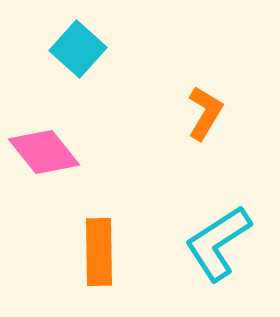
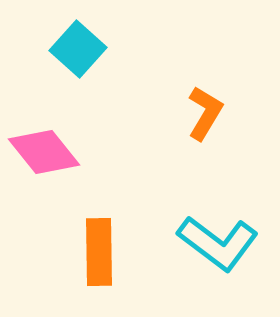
cyan L-shape: rotated 110 degrees counterclockwise
